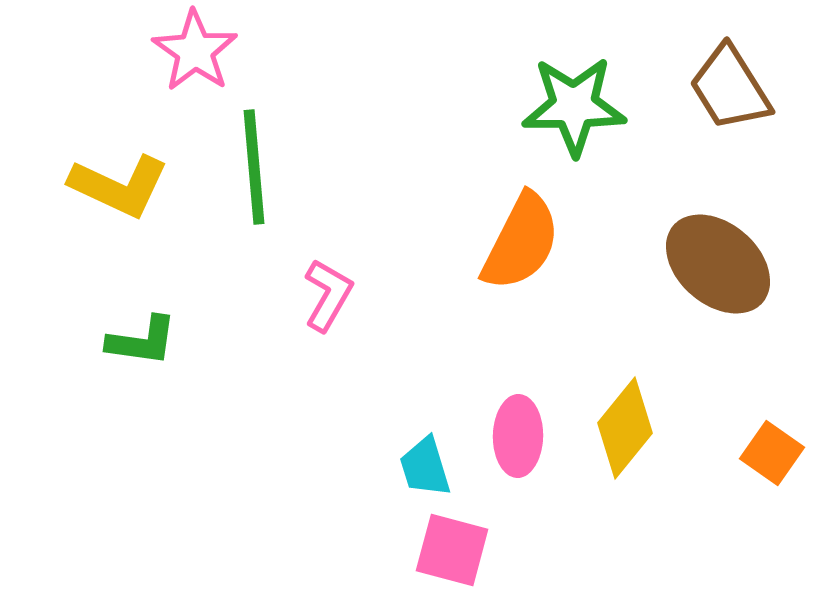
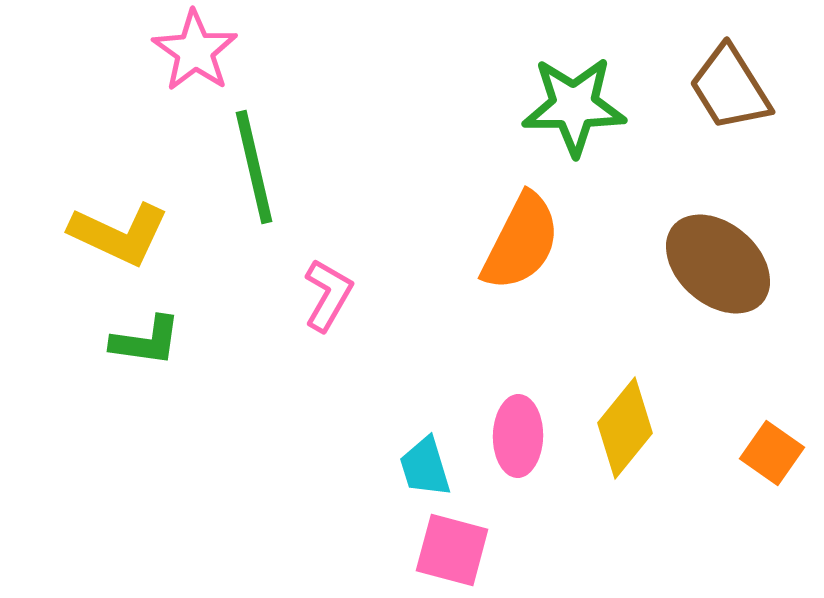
green line: rotated 8 degrees counterclockwise
yellow L-shape: moved 48 px down
green L-shape: moved 4 px right
